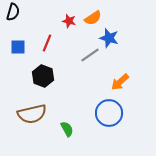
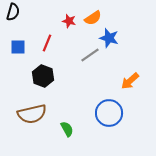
orange arrow: moved 10 px right, 1 px up
